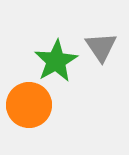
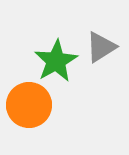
gray triangle: rotated 32 degrees clockwise
